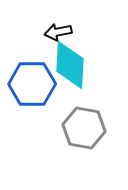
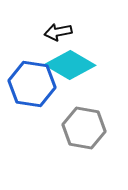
cyan diamond: rotated 63 degrees counterclockwise
blue hexagon: rotated 9 degrees clockwise
